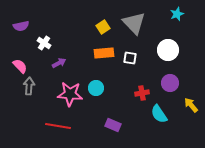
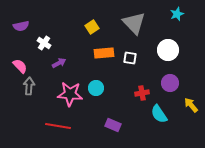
yellow square: moved 11 px left
